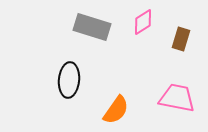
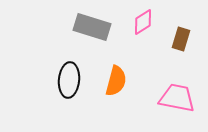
orange semicircle: moved 29 px up; rotated 20 degrees counterclockwise
